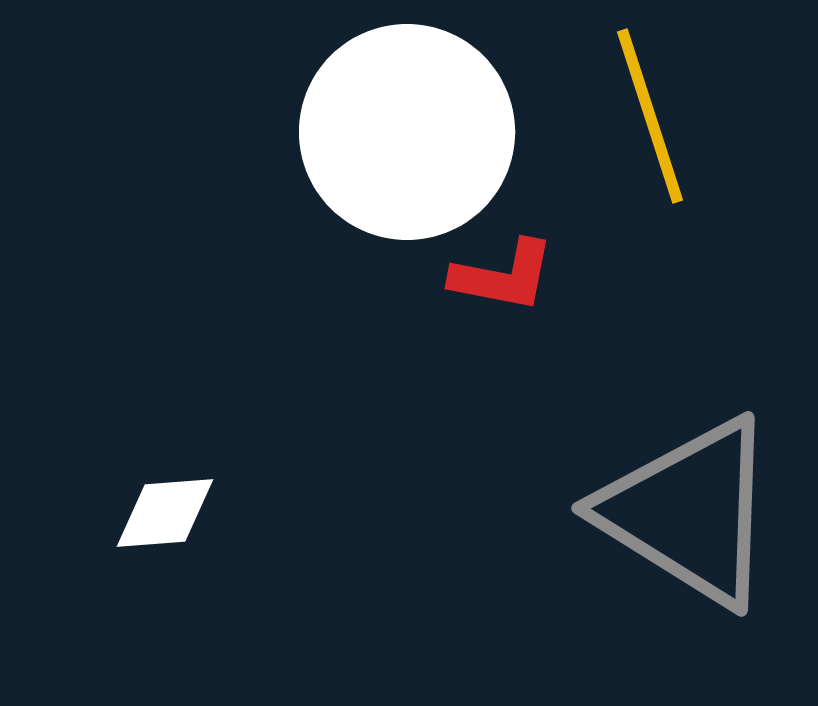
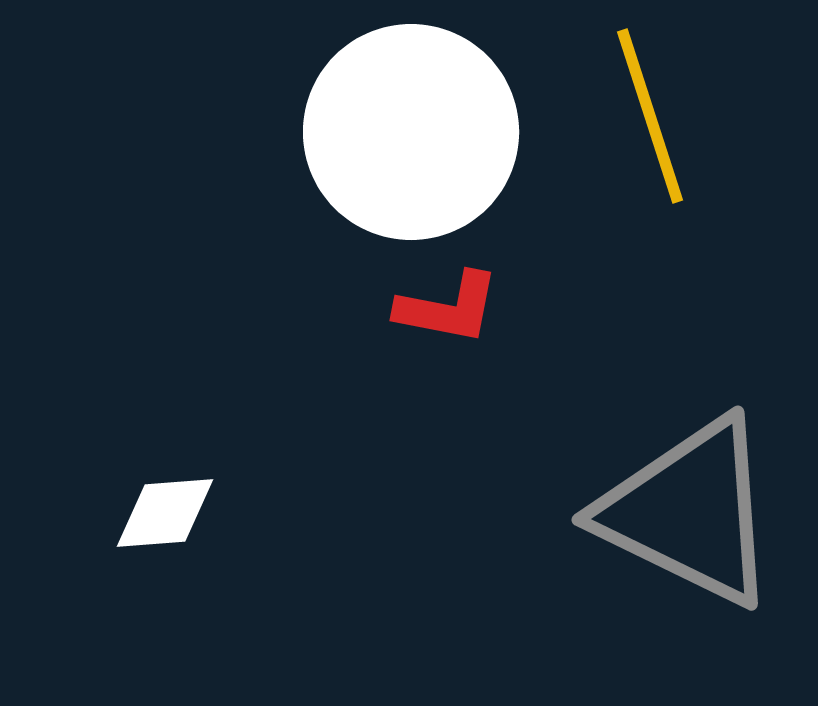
white circle: moved 4 px right
red L-shape: moved 55 px left, 32 px down
gray triangle: rotated 6 degrees counterclockwise
